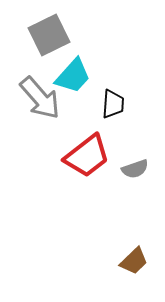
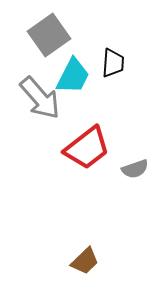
gray square: rotated 9 degrees counterclockwise
cyan trapezoid: rotated 15 degrees counterclockwise
black trapezoid: moved 41 px up
red trapezoid: moved 8 px up
brown trapezoid: moved 49 px left
